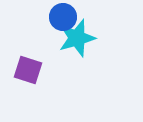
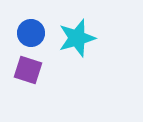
blue circle: moved 32 px left, 16 px down
